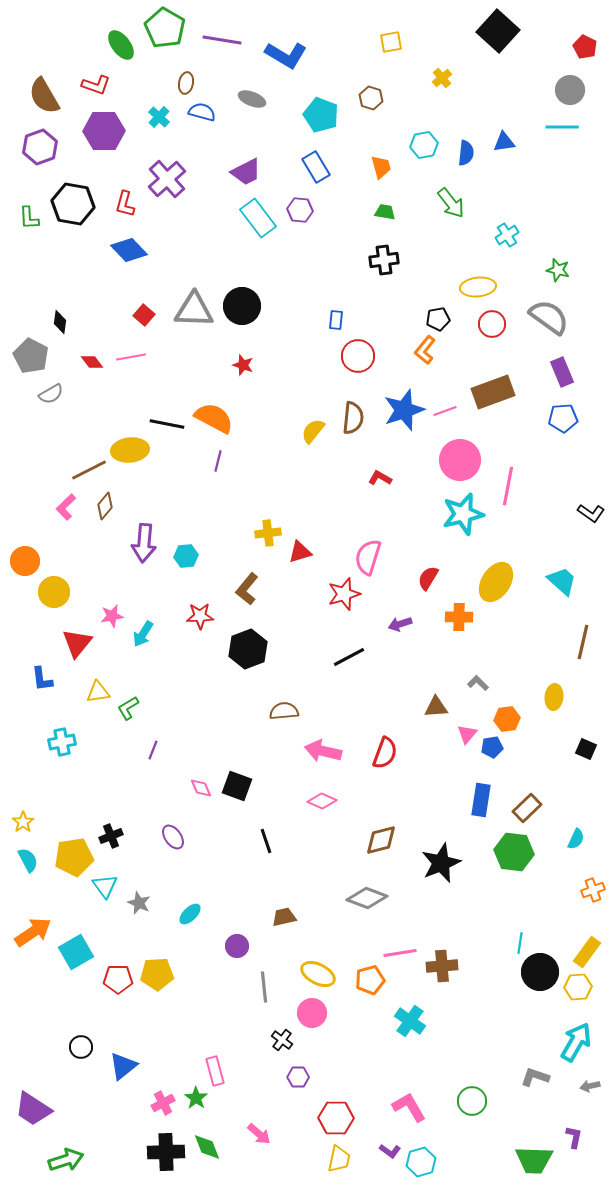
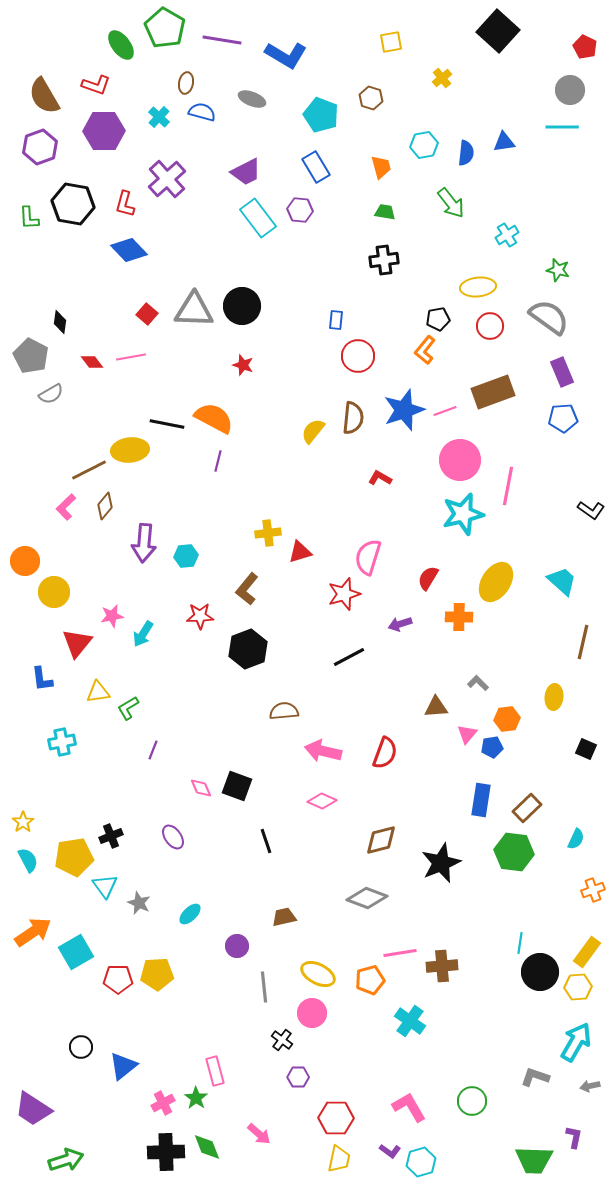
red square at (144, 315): moved 3 px right, 1 px up
red circle at (492, 324): moved 2 px left, 2 px down
black L-shape at (591, 513): moved 3 px up
